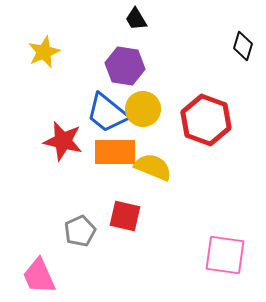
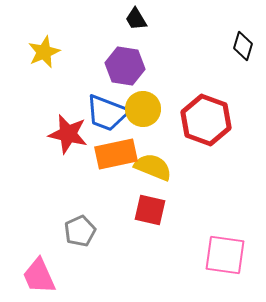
blue trapezoid: rotated 18 degrees counterclockwise
red star: moved 5 px right, 7 px up
orange rectangle: moved 1 px right, 2 px down; rotated 12 degrees counterclockwise
red square: moved 25 px right, 6 px up
